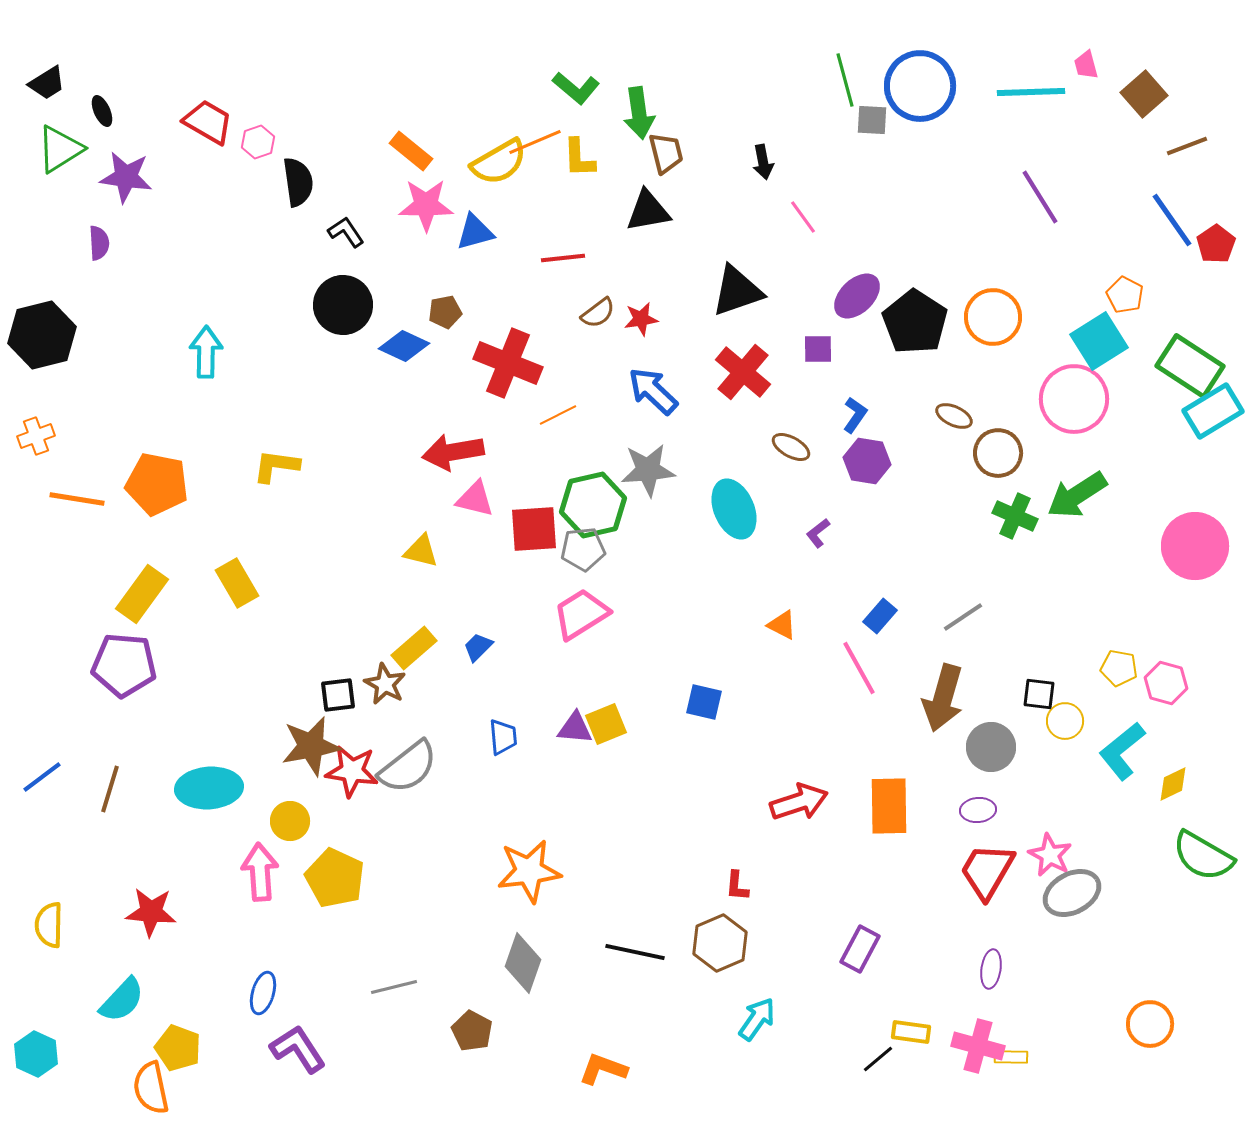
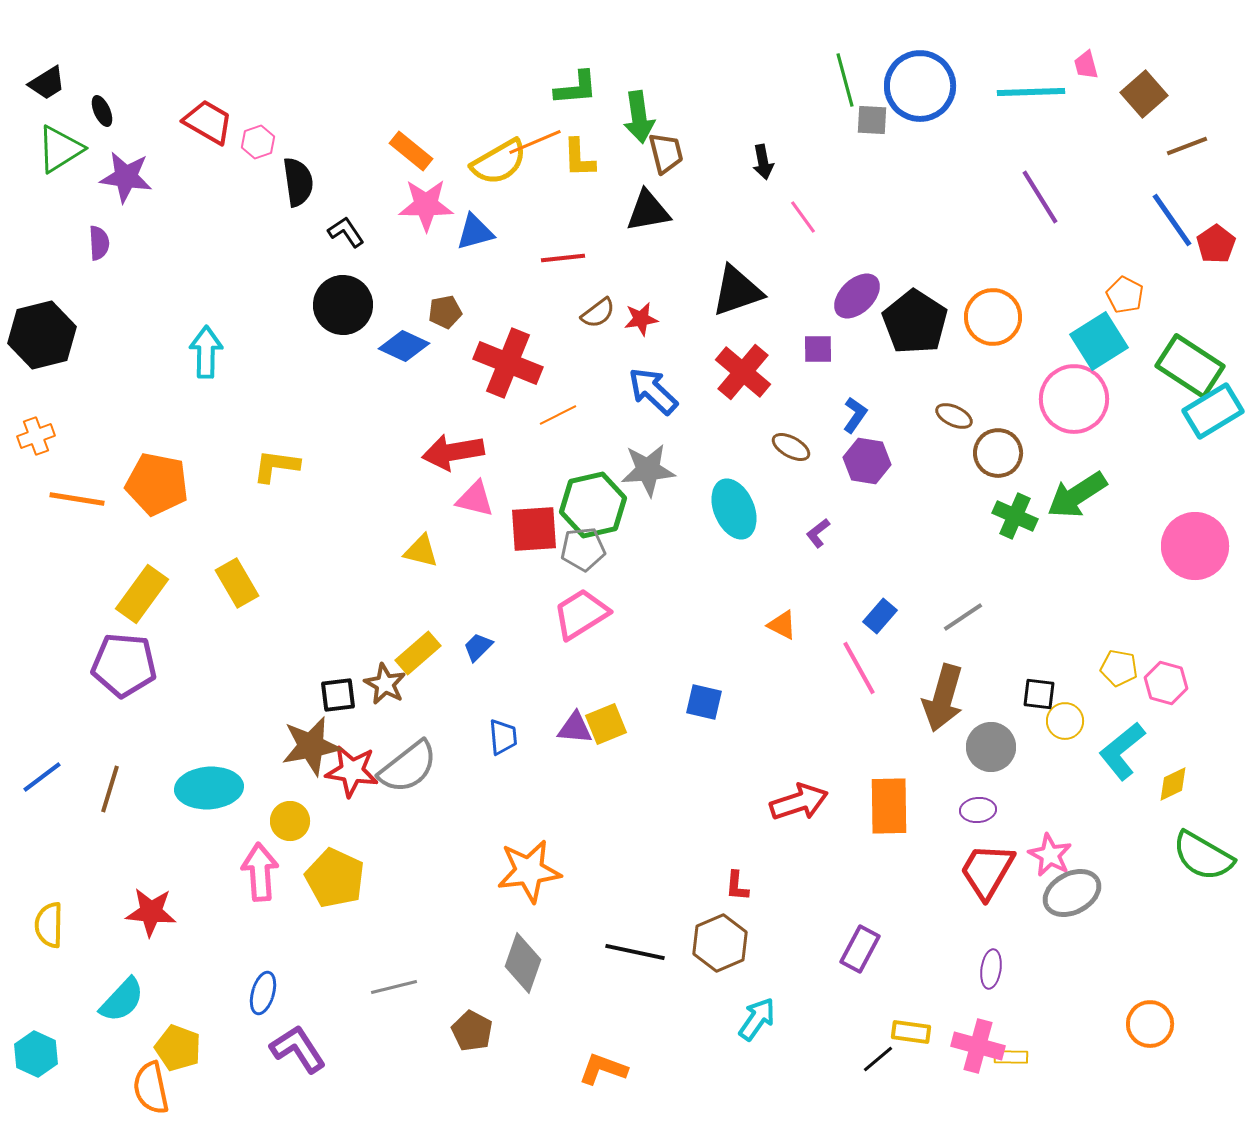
green L-shape at (576, 88): rotated 45 degrees counterclockwise
green arrow at (639, 113): moved 4 px down
yellow rectangle at (414, 648): moved 4 px right, 5 px down
